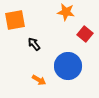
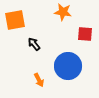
orange star: moved 3 px left
red square: rotated 35 degrees counterclockwise
orange arrow: rotated 32 degrees clockwise
